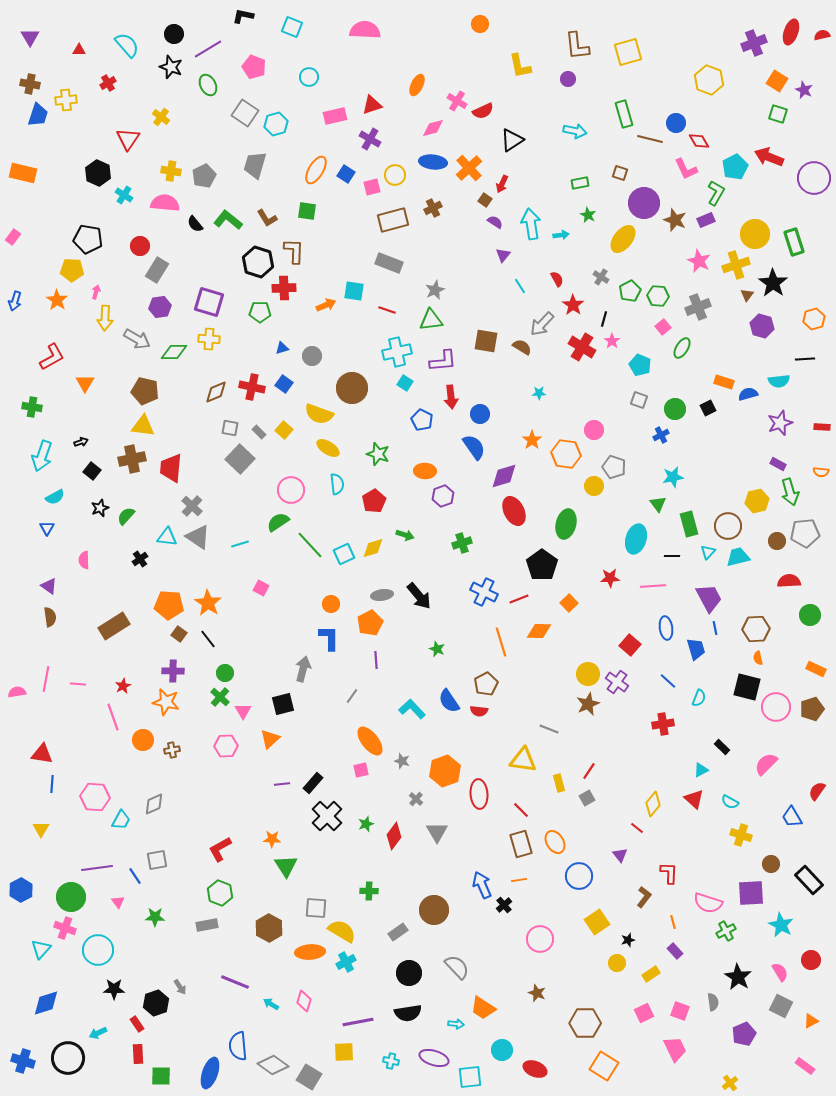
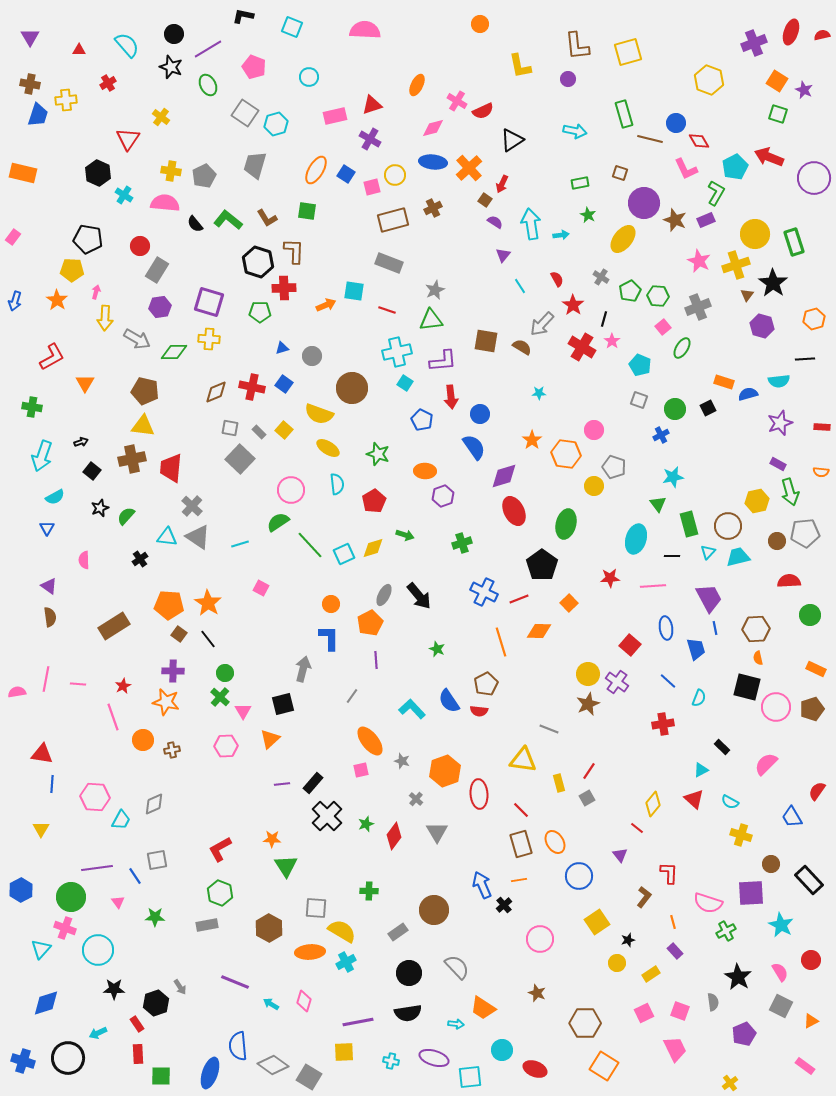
gray ellipse at (382, 595): moved 2 px right; rotated 55 degrees counterclockwise
